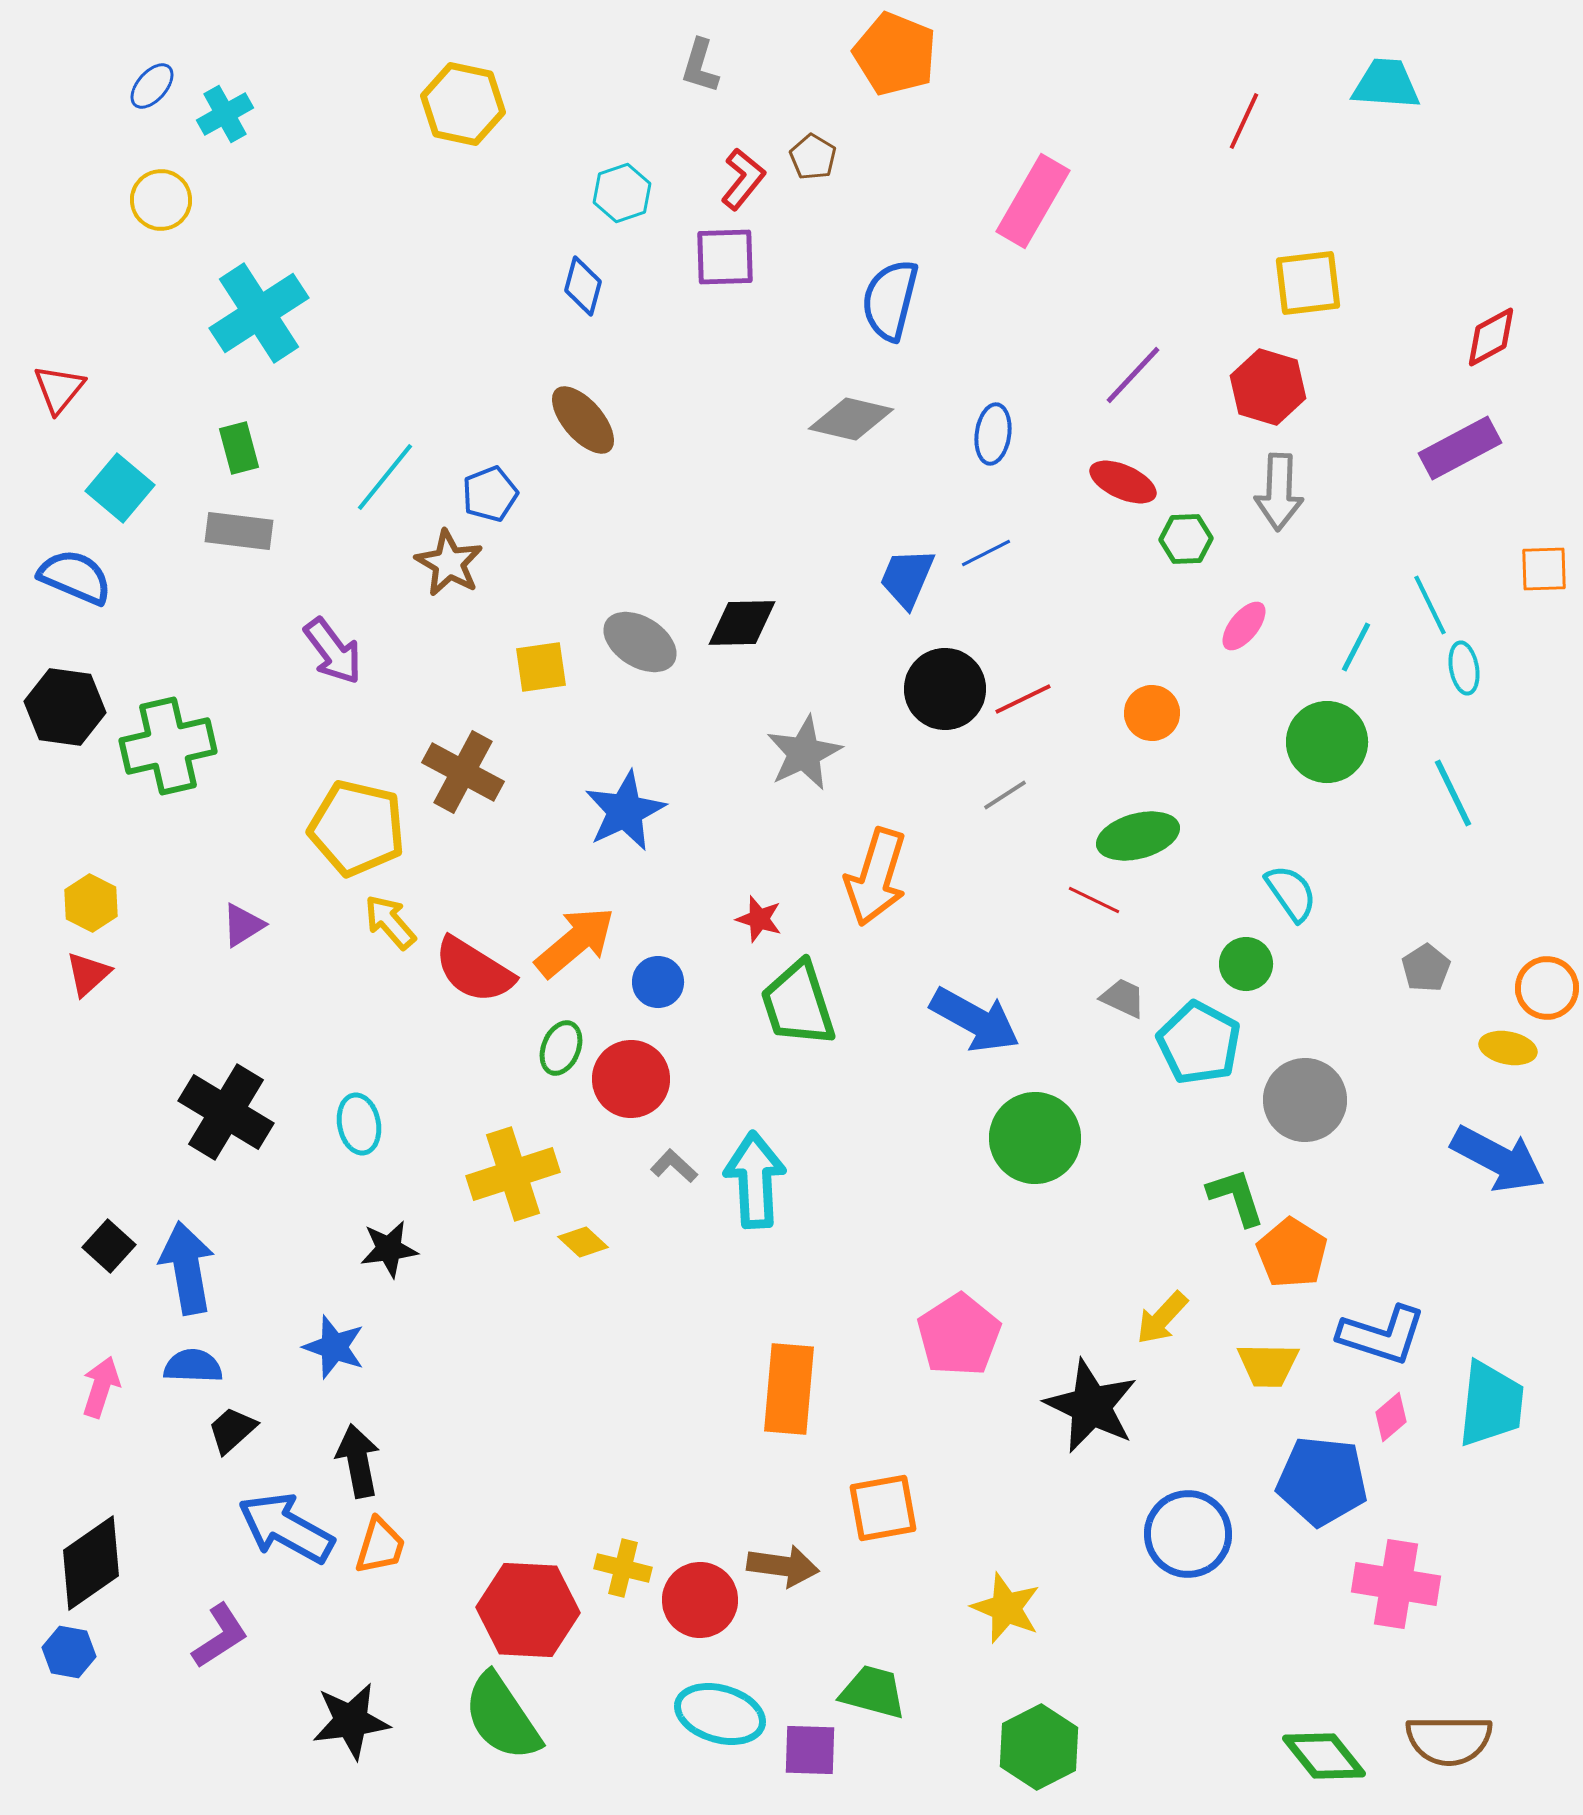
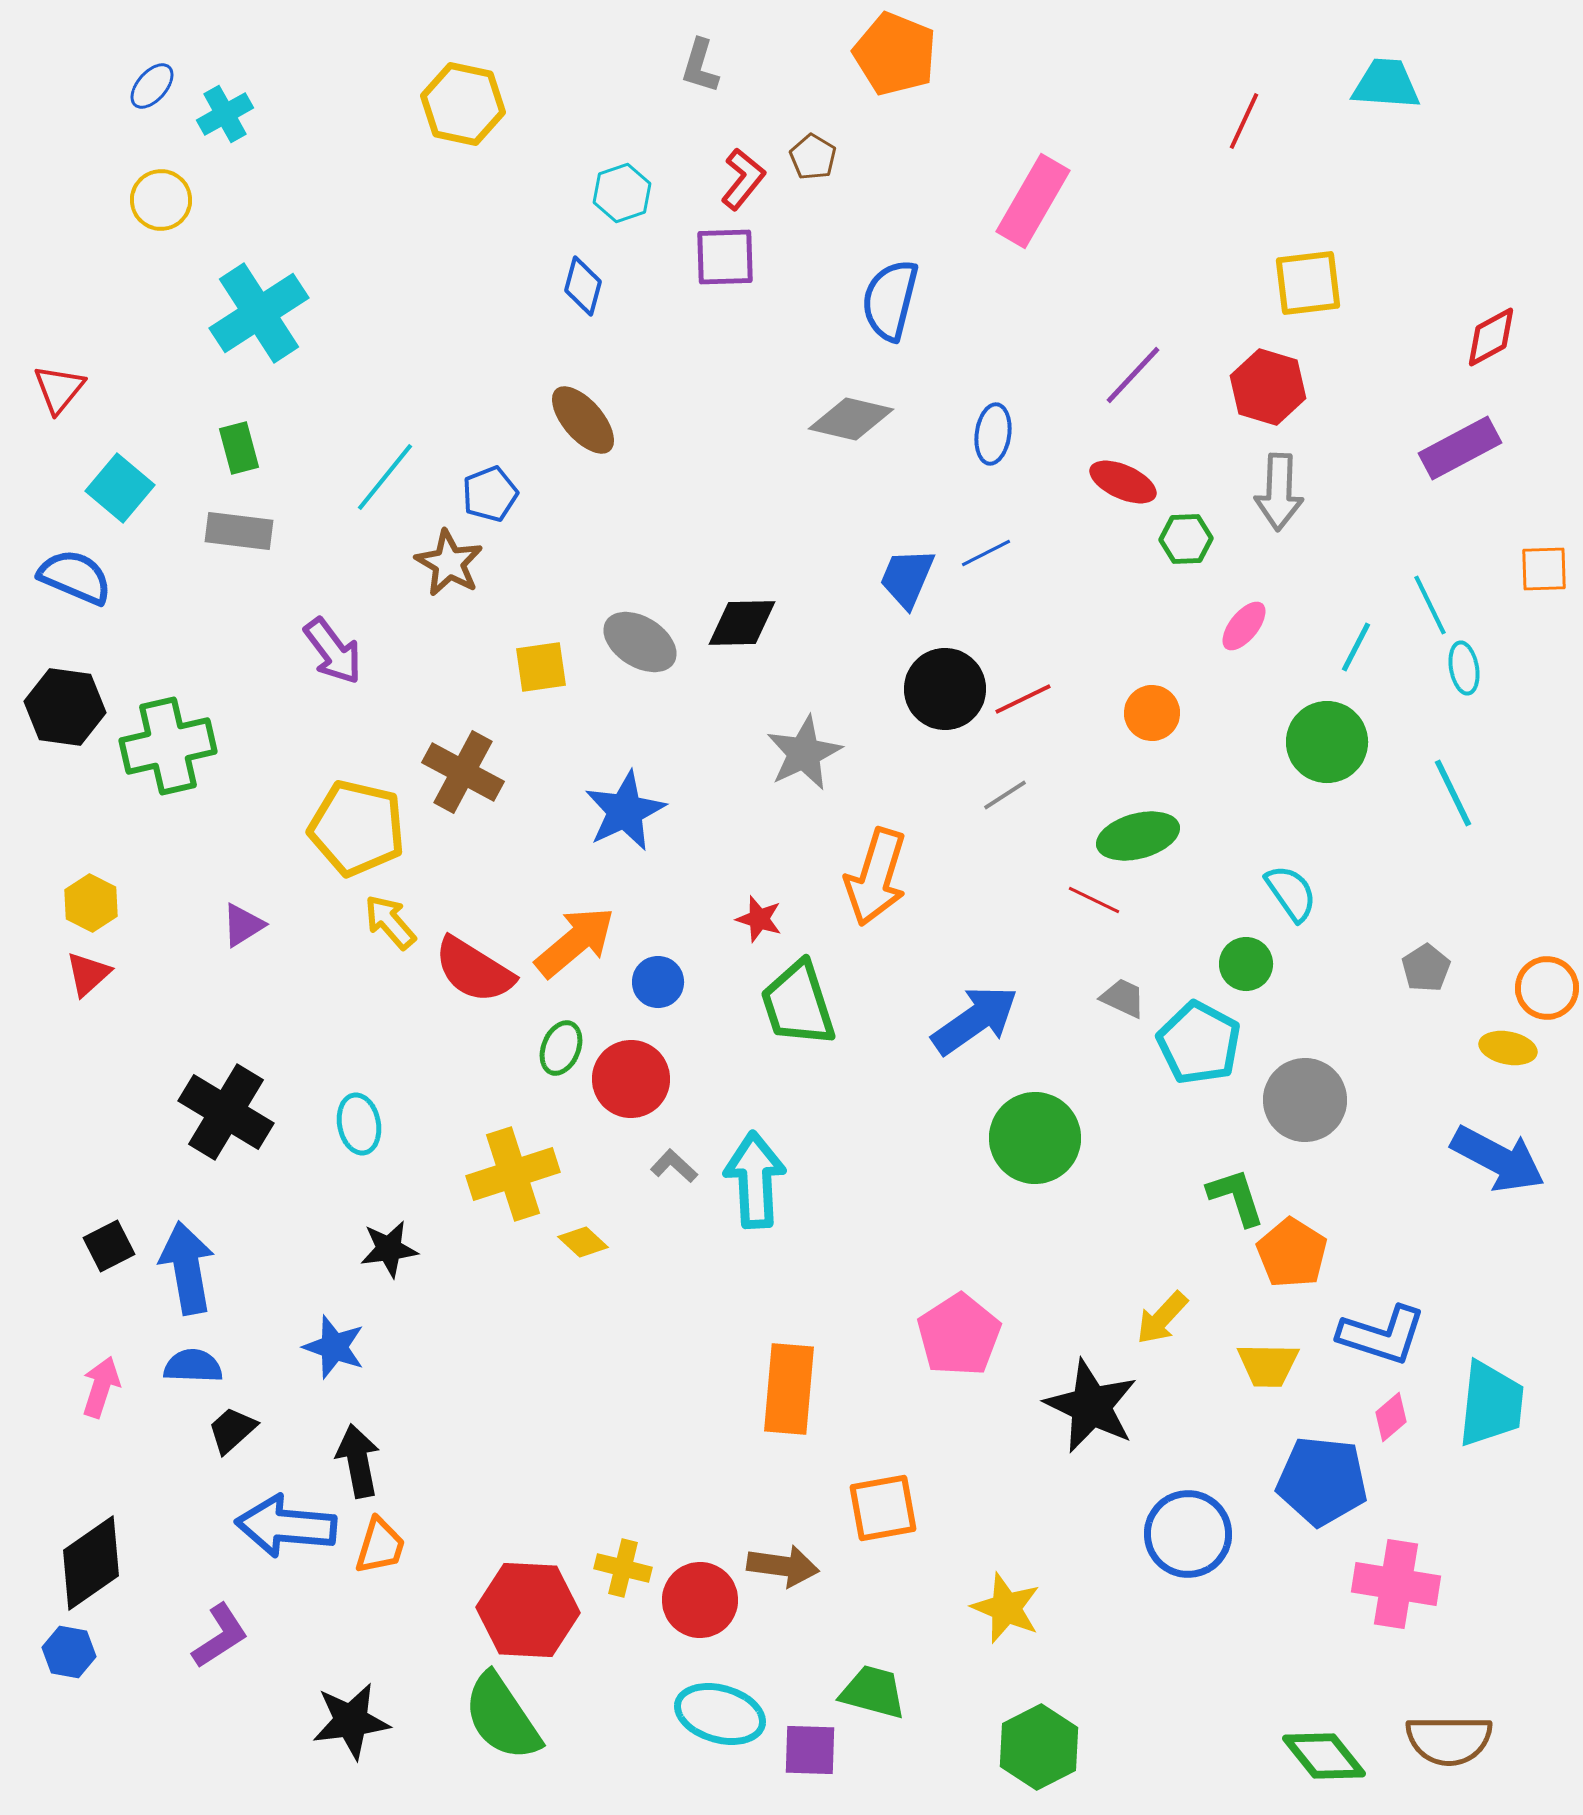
blue arrow at (975, 1020): rotated 64 degrees counterclockwise
black square at (109, 1246): rotated 21 degrees clockwise
blue arrow at (286, 1528): moved 2 px up; rotated 24 degrees counterclockwise
